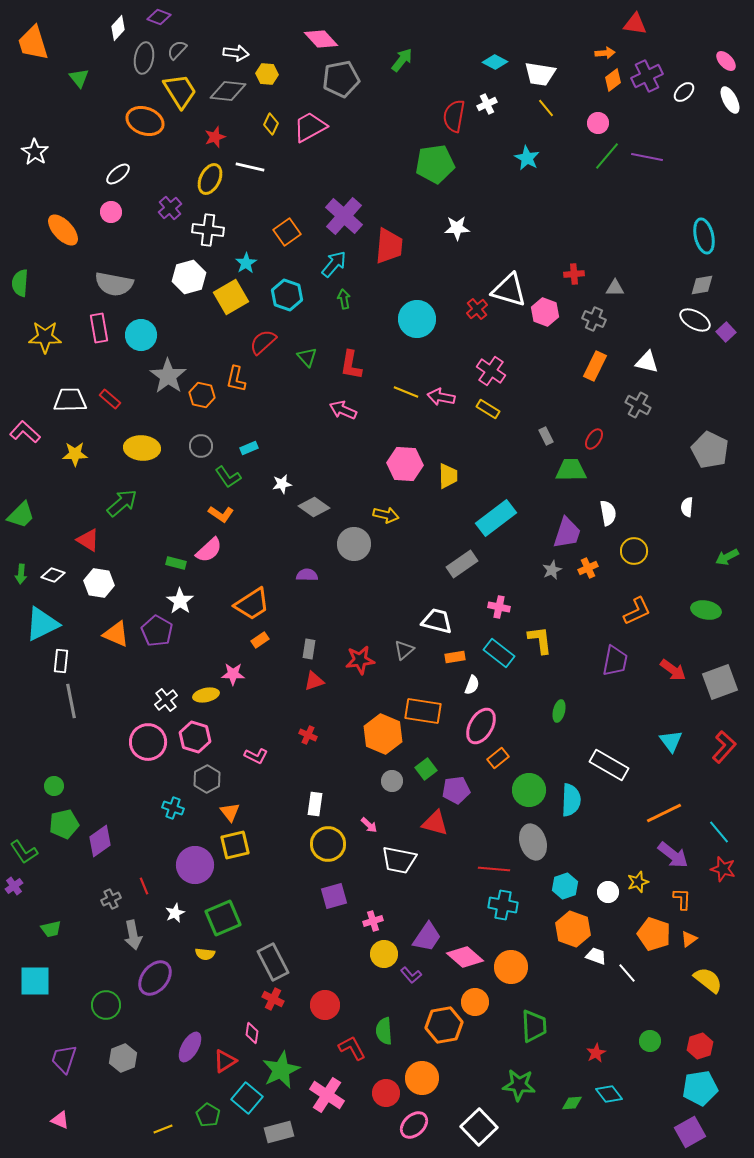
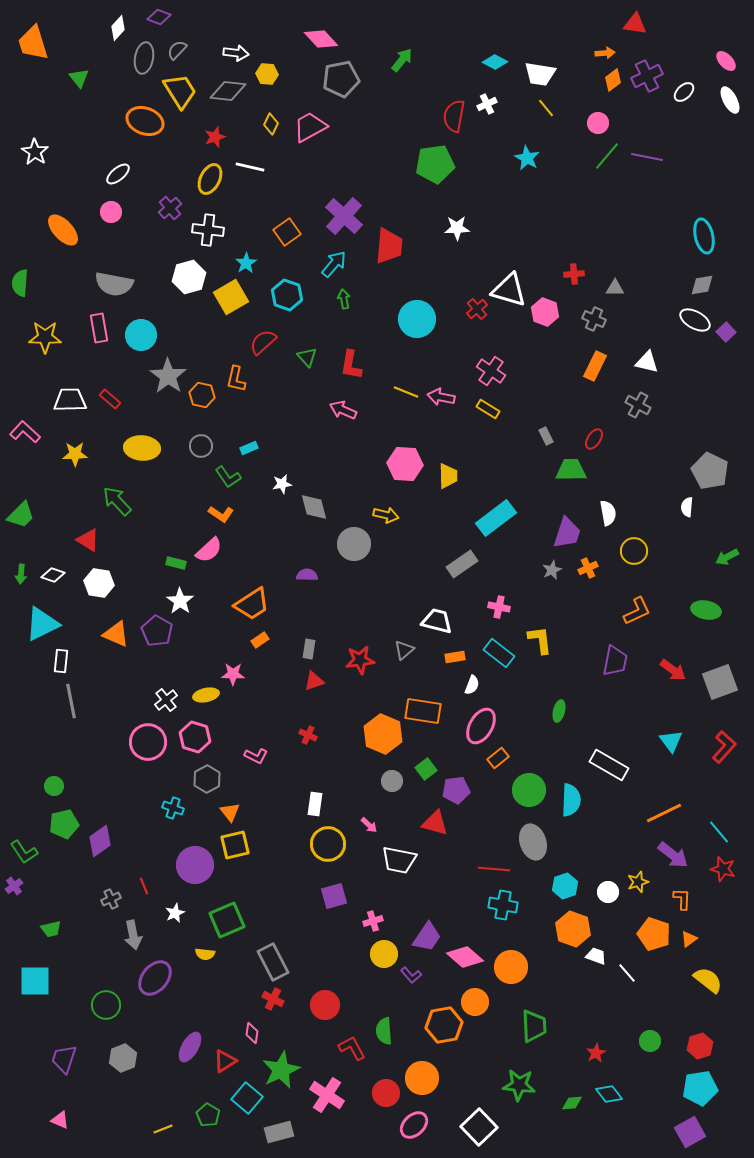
gray pentagon at (710, 450): moved 21 px down
green arrow at (122, 503): moved 5 px left, 2 px up; rotated 92 degrees counterclockwise
gray diamond at (314, 507): rotated 40 degrees clockwise
green square at (223, 918): moved 4 px right, 2 px down
